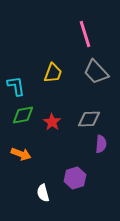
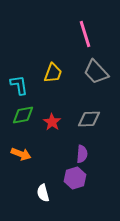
cyan L-shape: moved 3 px right, 1 px up
purple semicircle: moved 19 px left, 10 px down
